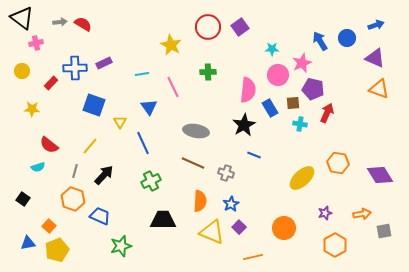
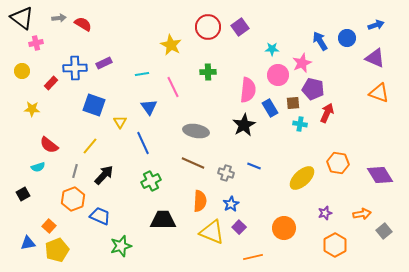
gray arrow at (60, 22): moved 1 px left, 4 px up
orange triangle at (379, 89): moved 4 px down
blue line at (254, 155): moved 11 px down
black square at (23, 199): moved 5 px up; rotated 24 degrees clockwise
orange hexagon at (73, 199): rotated 20 degrees clockwise
gray square at (384, 231): rotated 28 degrees counterclockwise
